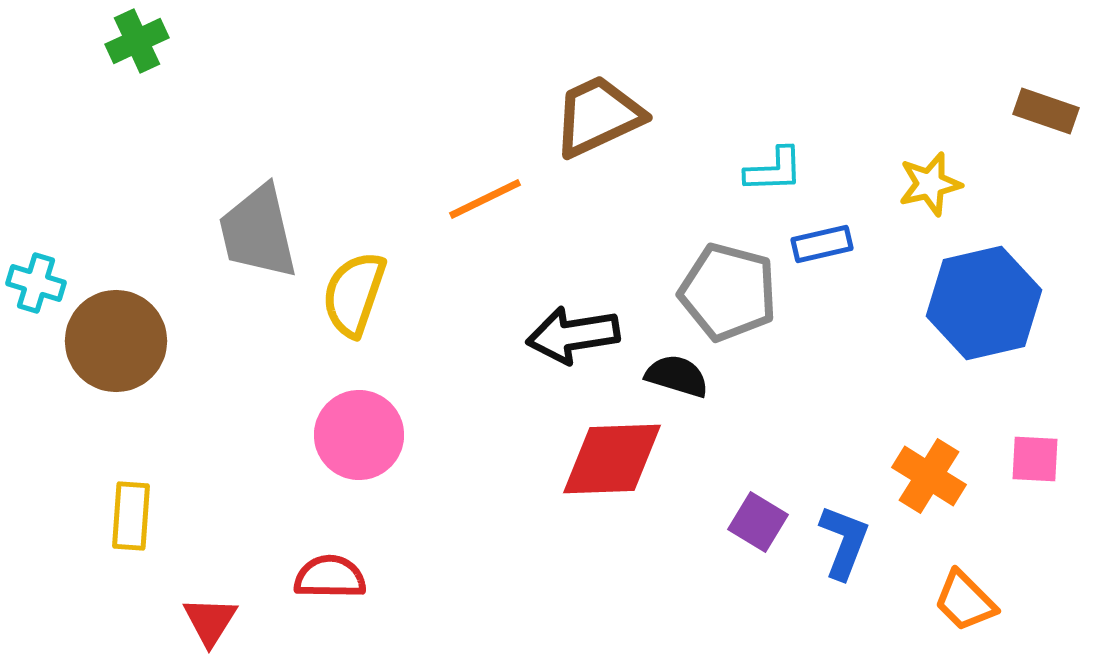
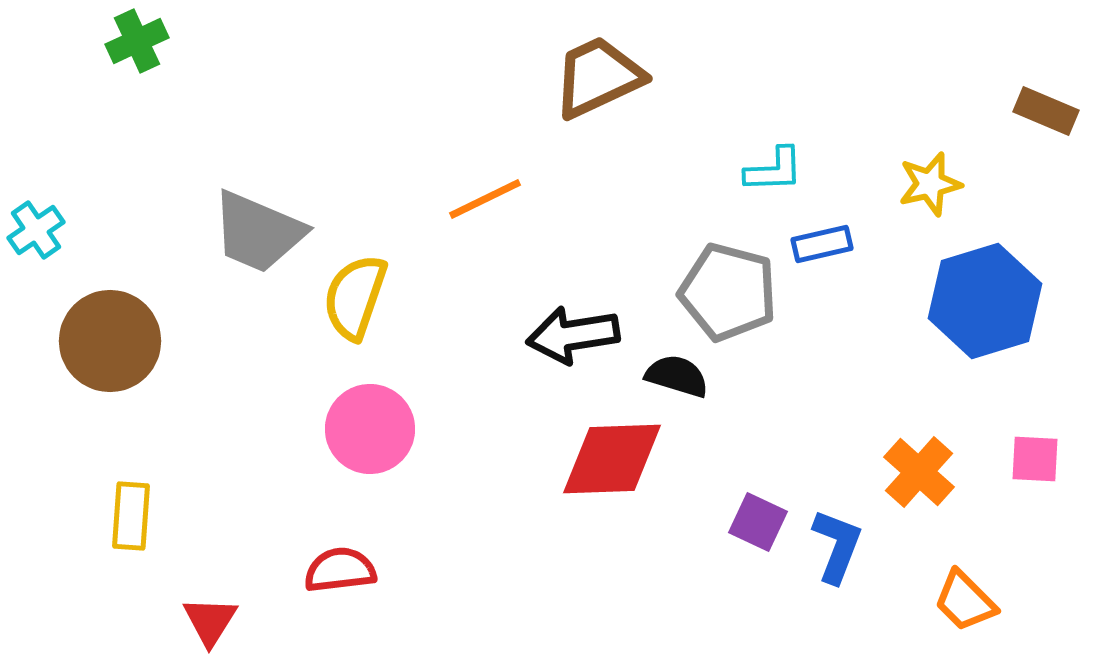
brown rectangle: rotated 4 degrees clockwise
brown trapezoid: moved 39 px up
gray trapezoid: rotated 54 degrees counterclockwise
cyan cross: moved 53 px up; rotated 38 degrees clockwise
yellow semicircle: moved 1 px right, 3 px down
blue hexagon: moved 1 px right, 2 px up; rotated 4 degrees counterclockwise
brown circle: moved 6 px left
pink circle: moved 11 px right, 6 px up
orange cross: moved 10 px left, 4 px up; rotated 10 degrees clockwise
purple square: rotated 6 degrees counterclockwise
blue L-shape: moved 7 px left, 4 px down
red semicircle: moved 10 px right, 7 px up; rotated 8 degrees counterclockwise
